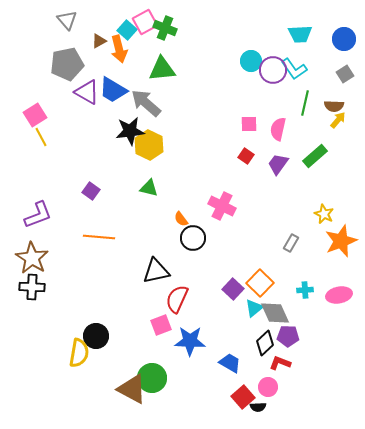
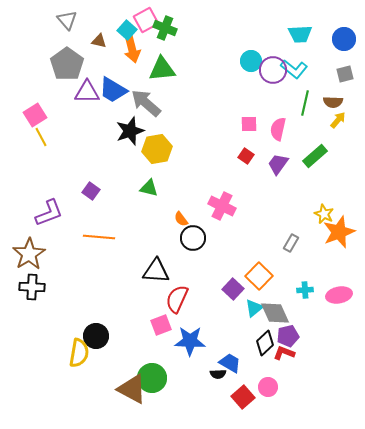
pink square at (145, 22): moved 1 px right, 2 px up
brown triangle at (99, 41): rotated 42 degrees clockwise
orange arrow at (119, 49): moved 13 px right
gray pentagon at (67, 64): rotated 24 degrees counterclockwise
cyan L-shape at (294, 69): rotated 16 degrees counterclockwise
gray square at (345, 74): rotated 18 degrees clockwise
purple triangle at (87, 92): rotated 28 degrees counterclockwise
brown semicircle at (334, 106): moved 1 px left, 4 px up
black star at (130, 131): rotated 12 degrees counterclockwise
yellow hexagon at (149, 145): moved 8 px right, 4 px down; rotated 24 degrees clockwise
purple L-shape at (38, 215): moved 11 px right, 2 px up
orange star at (341, 241): moved 2 px left, 9 px up
brown star at (32, 258): moved 3 px left, 4 px up; rotated 8 degrees clockwise
black triangle at (156, 271): rotated 16 degrees clockwise
orange square at (260, 283): moved 1 px left, 7 px up
purple pentagon at (288, 336): rotated 15 degrees counterclockwise
red L-shape at (280, 363): moved 4 px right, 10 px up
black semicircle at (258, 407): moved 40 px left, 33 px up
